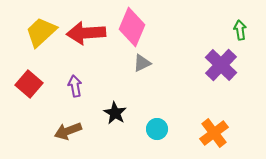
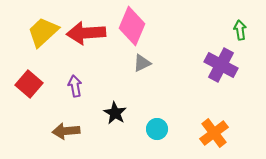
pink diamond: moved 1 px up
yellow trapezoid: moved 2 px right
purple cross: rotated 16 degrees counterclockwise
brown arrow: moved 2 px left; rotated 16 degrees clockwise
